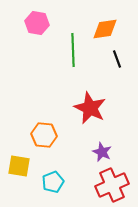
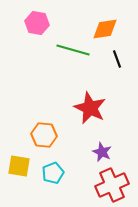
green line: rotated 72 degrees counterclockwise
cyan pentagon: moved 9 px up
